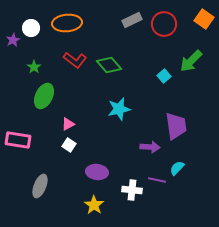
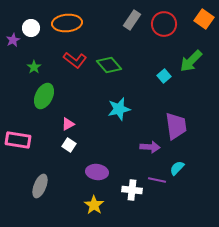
gray rectangle: rotated 30 degrees counterclockwise
